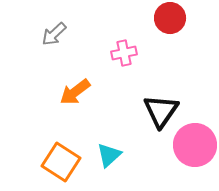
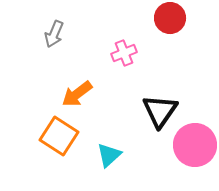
gray arrow: rotated 24 degrees counterclockwise
pink cross: rotated 10 degrees counterclockwise
orange arrow: moved 2 px right, 2 px down
black triangle: moved 1 px left
orange square: moved 2 px left, 26 px up
